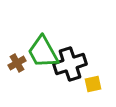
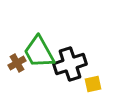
green trapezoid: moved 4 px left
